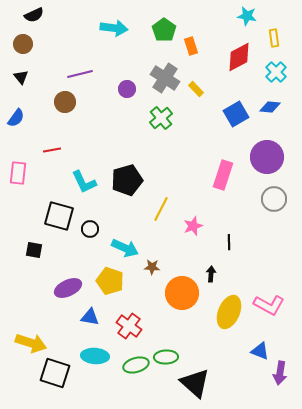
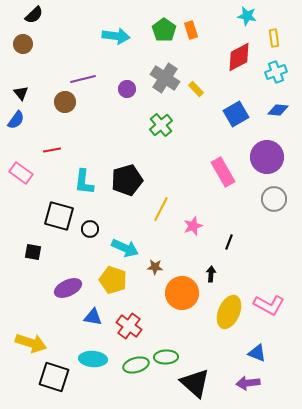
black semicircle at (34, 15): rotated 18 degrees counterclockwise
cyan arrow at (114, 28): moved 2 px right, 8 px down
orange rectangle at (191, 46): moved 16 px up
cyan cross at (276, 72): rotated 25 degrees clockwise
purple line at (80, 74): moved 3 px right, 5 px down
black triangle at (21, 77): moved 16 px down
blue diamond at (270, 107): moved 8 px right, 3 px down
blue semicircle at (16, 118): moved 2 px down
green cross at (161, 118): moved 7 px down
pink rectangle at (18, 173): moved 3 px right; rotated 60 degrees counterclockwise
pink rectangle at (223, 175): moved 3 px up; rotated 48 degrees counterclockwise
cyan L-shape at (84, 182): rotated 32 degrees clockwise
black line at (229, 242): rotated 21 degrees clockwise
black square at (34, 250): moved 1 px left, 2 px down
brown star at (152, 267): moved 3 px right
yellow pentagon at (110, 281): moved 3 px right, 1 px up
blue triangle at (90, 317): moved 3 px right
blue triangle at (260, 351): moved 3 px left, 2 px down
cyan ellipse at (95, 356): moved 2 px left, 3 px down
black square at (55, 373): moved 1 px left, 4 px down
purple arrow at (280, 373): moved 32 px left, 10 px down; rotated 75 degrees clockwise
